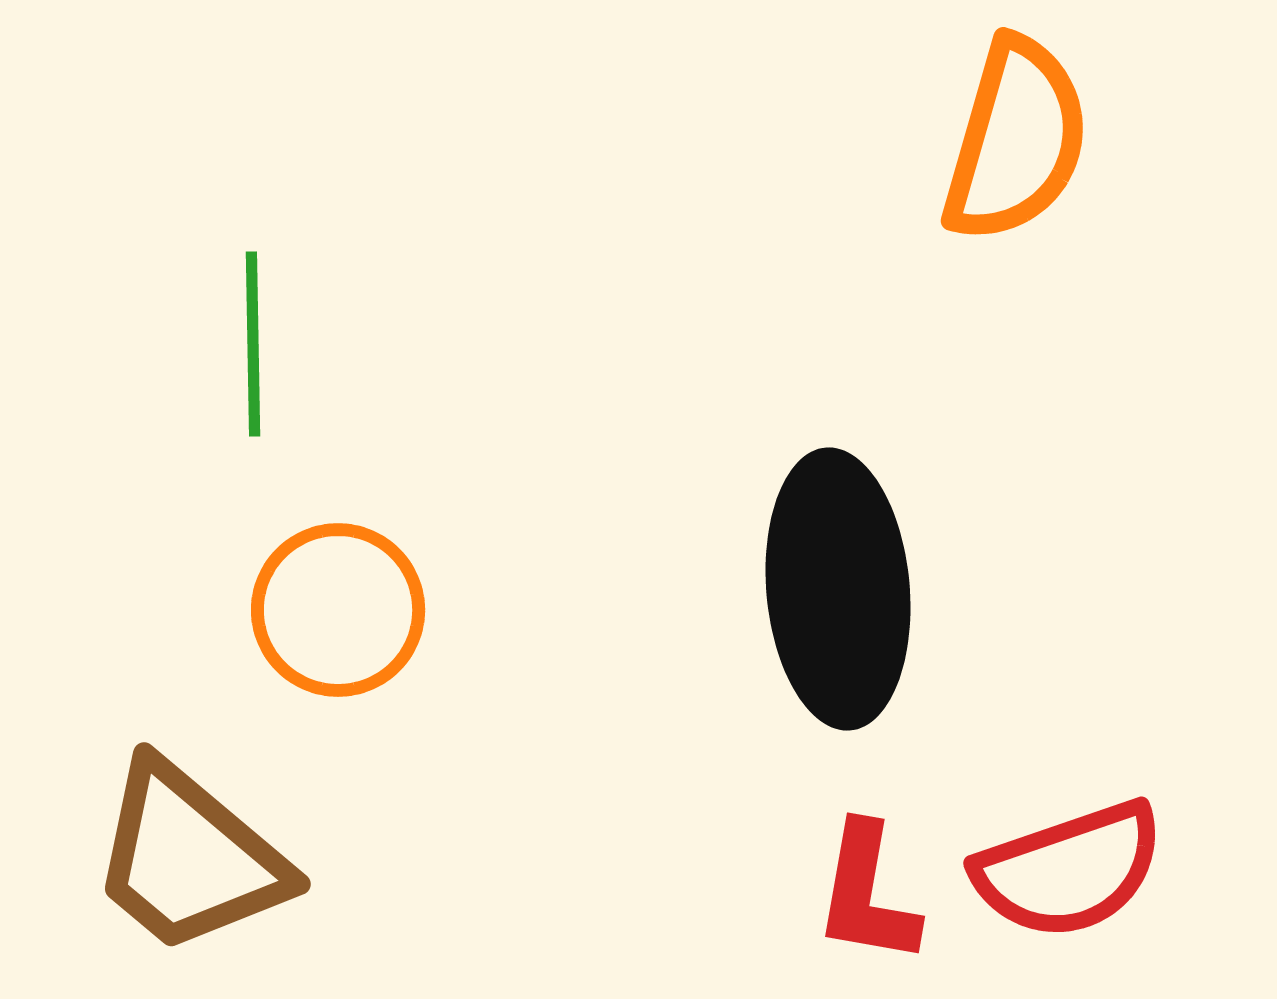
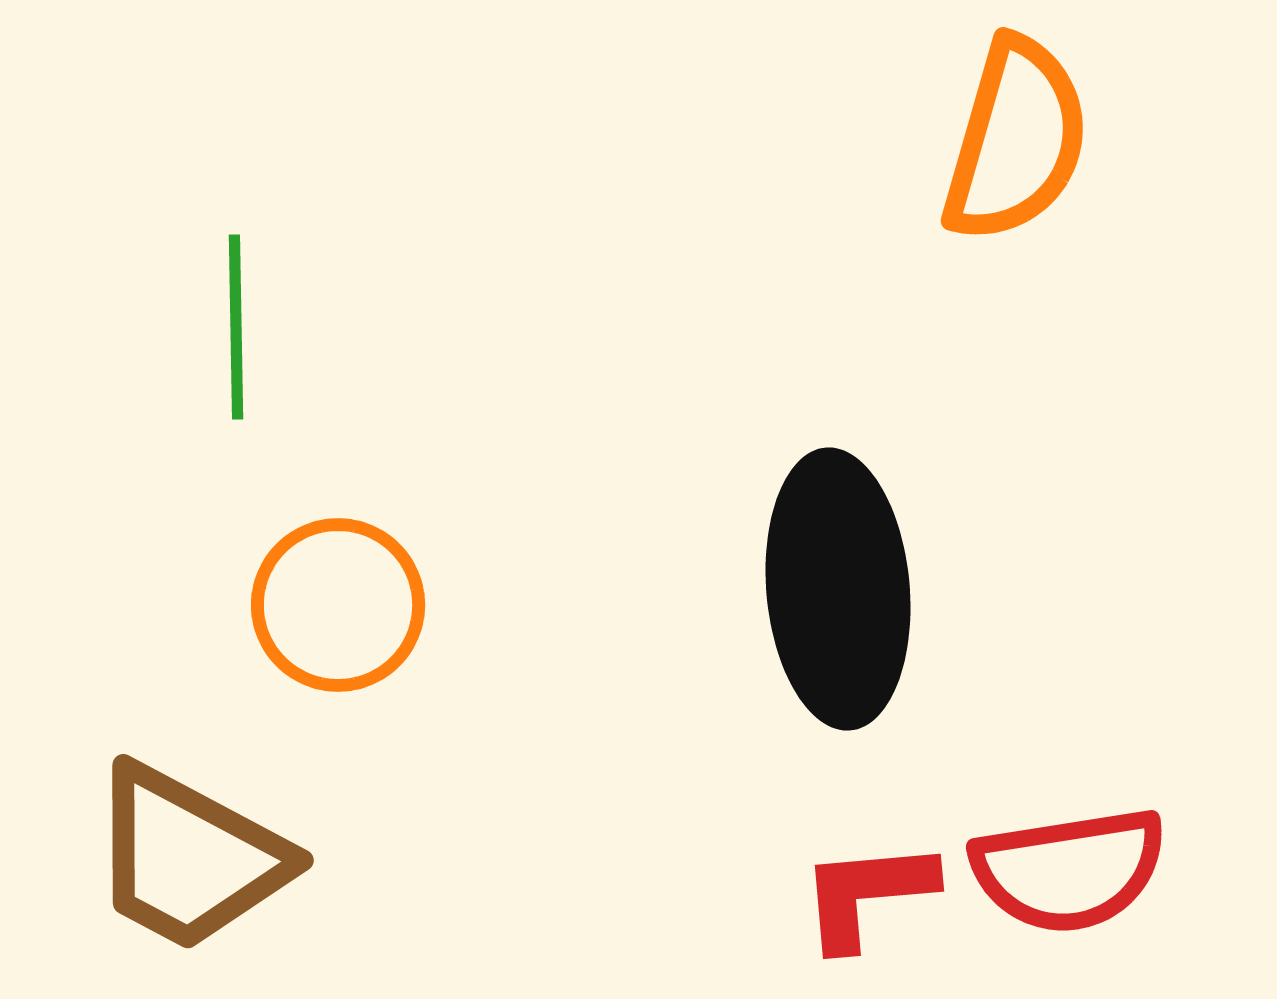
green line: moved 17 px left, 17 px up
orange circle: moved 5 px up
brown trapezoid: rotated 12 degrees counterclockwise
red semicircle: rotated 10 degrees clockwise
red L-shape: rotated 75 degrees clockwise
